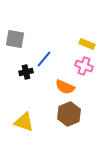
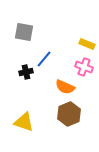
gray square: moved 9 px right, 7 px up
pink cross: moved 1 px down
